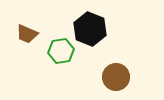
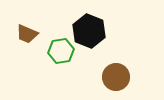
black hexagon: moved 1 px left, 2 px down
